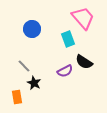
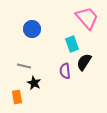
pink trapezoid: moved 4 px right
cyan rectangle: moved 4 px right, 5 px down
black semicircle: rotated 90 degrees clockwise
gray line: rotated 32 degrees counterclockwise
purple semicircle: rotated 112 degrees clockwise
